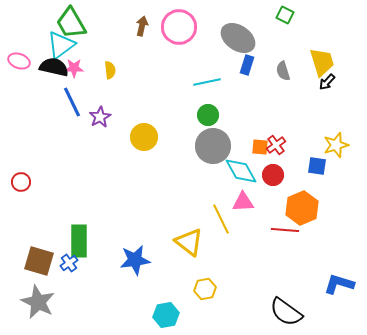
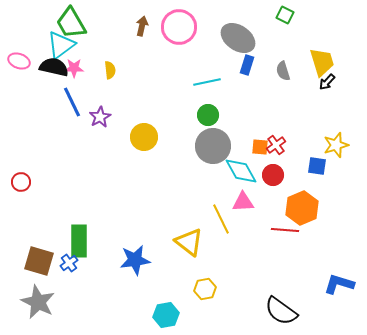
black semicircle at (286, 312): moved 5 px left, 1 px up
